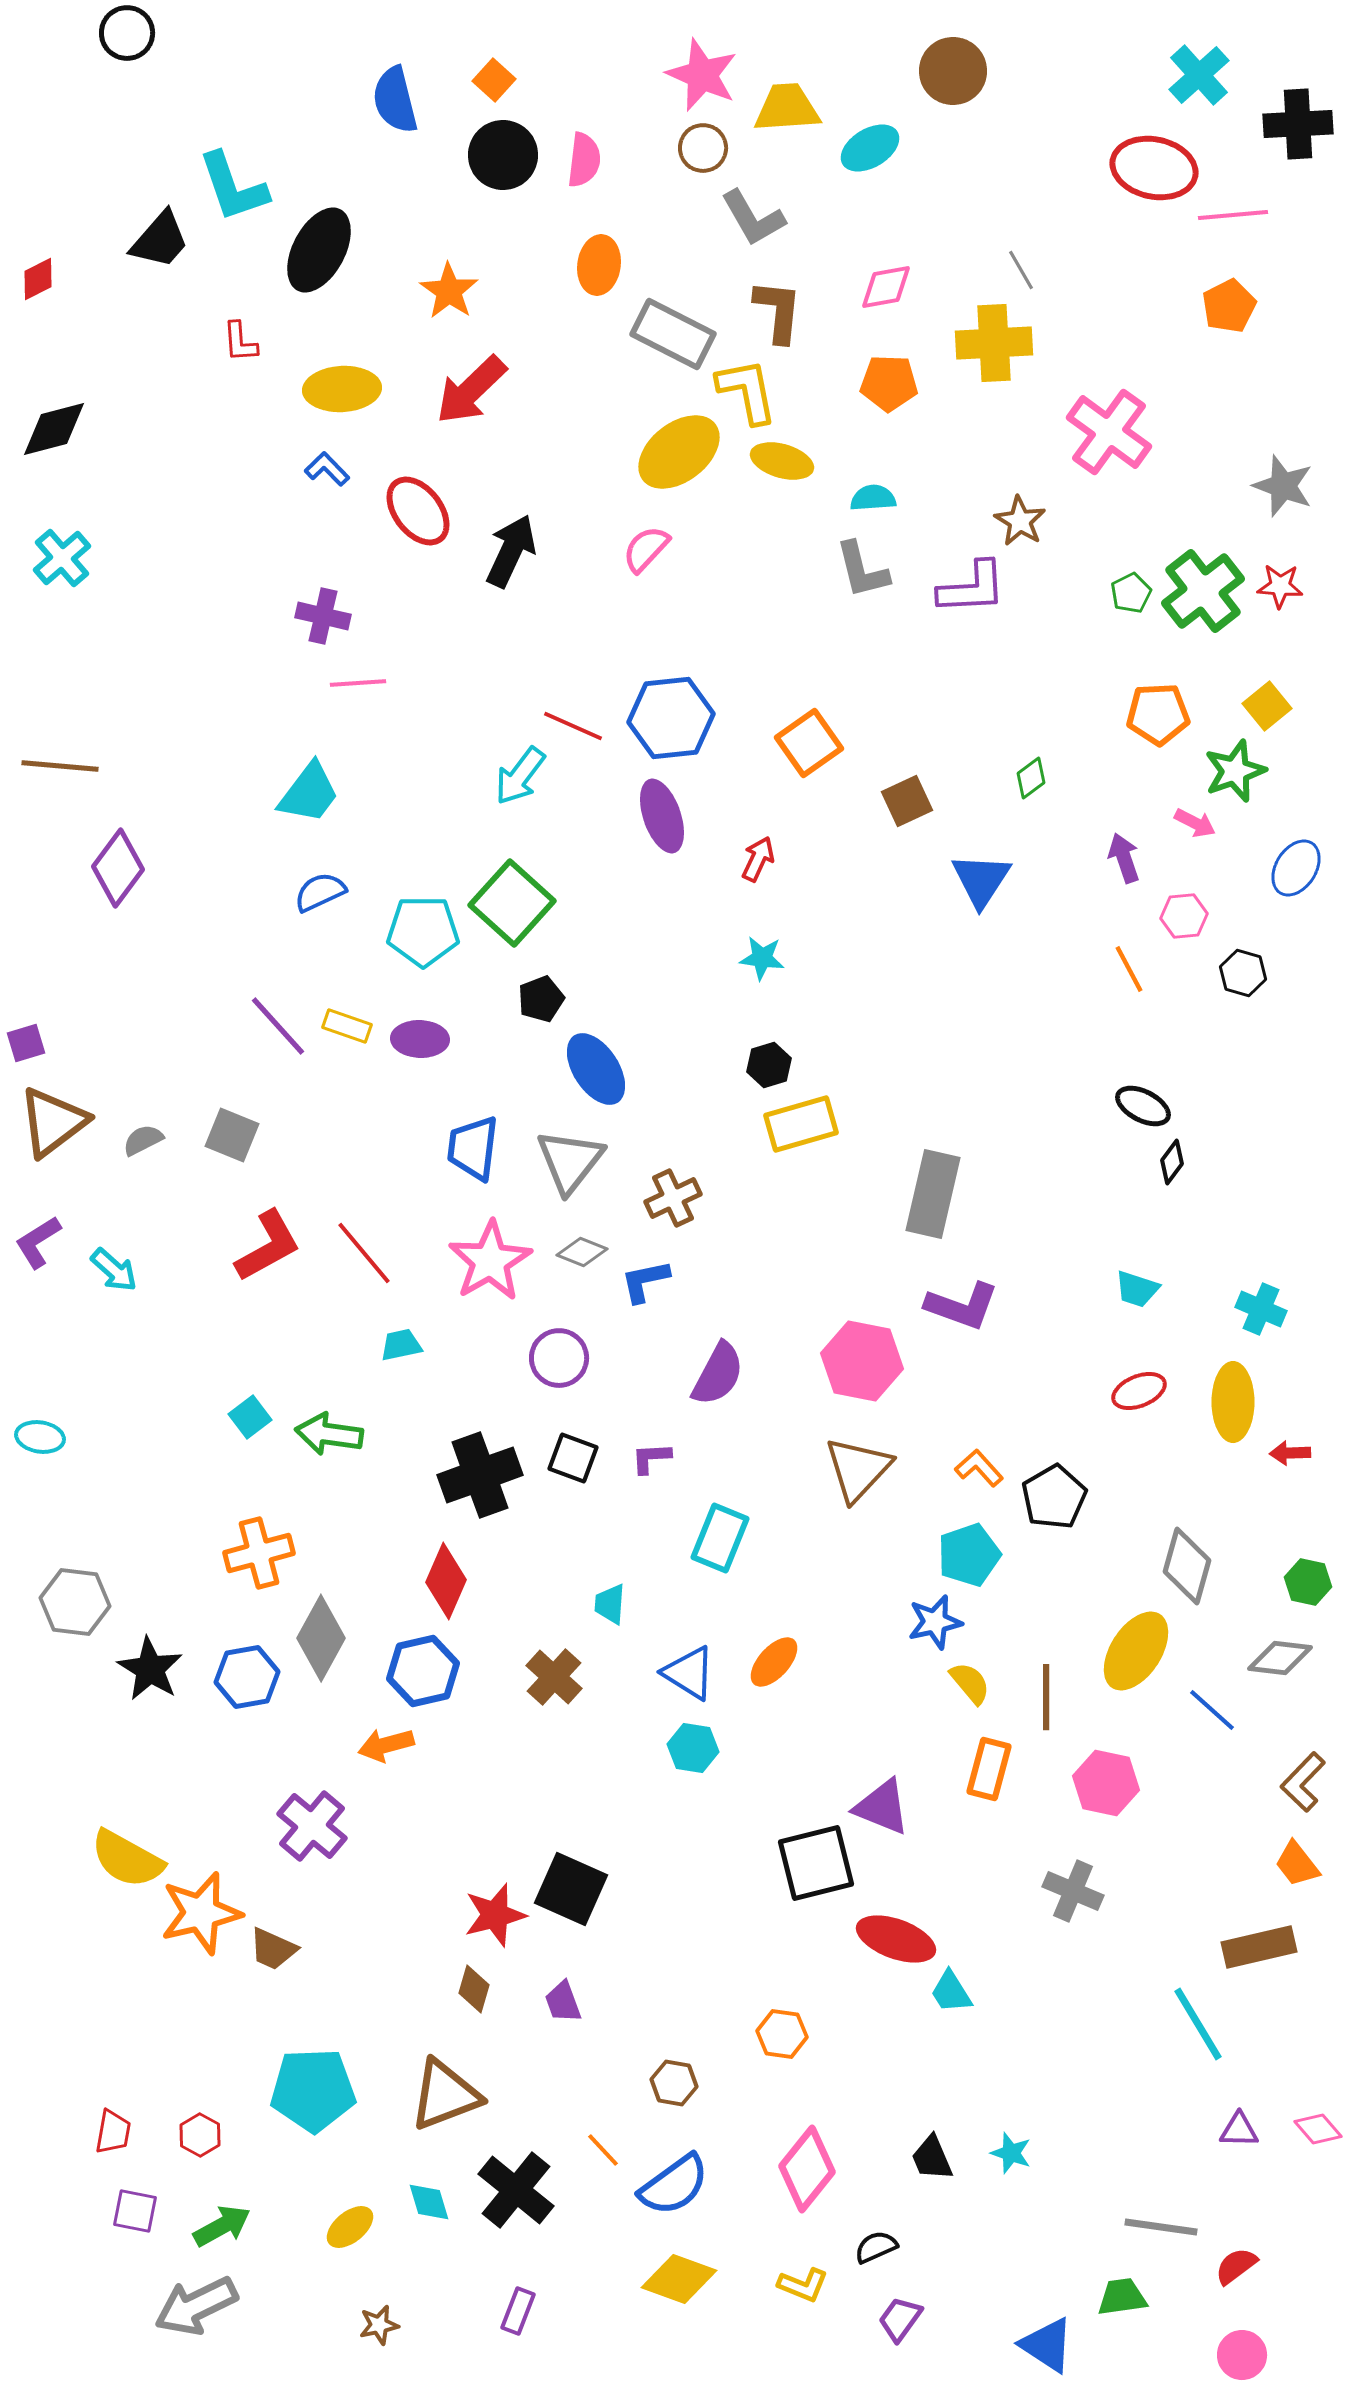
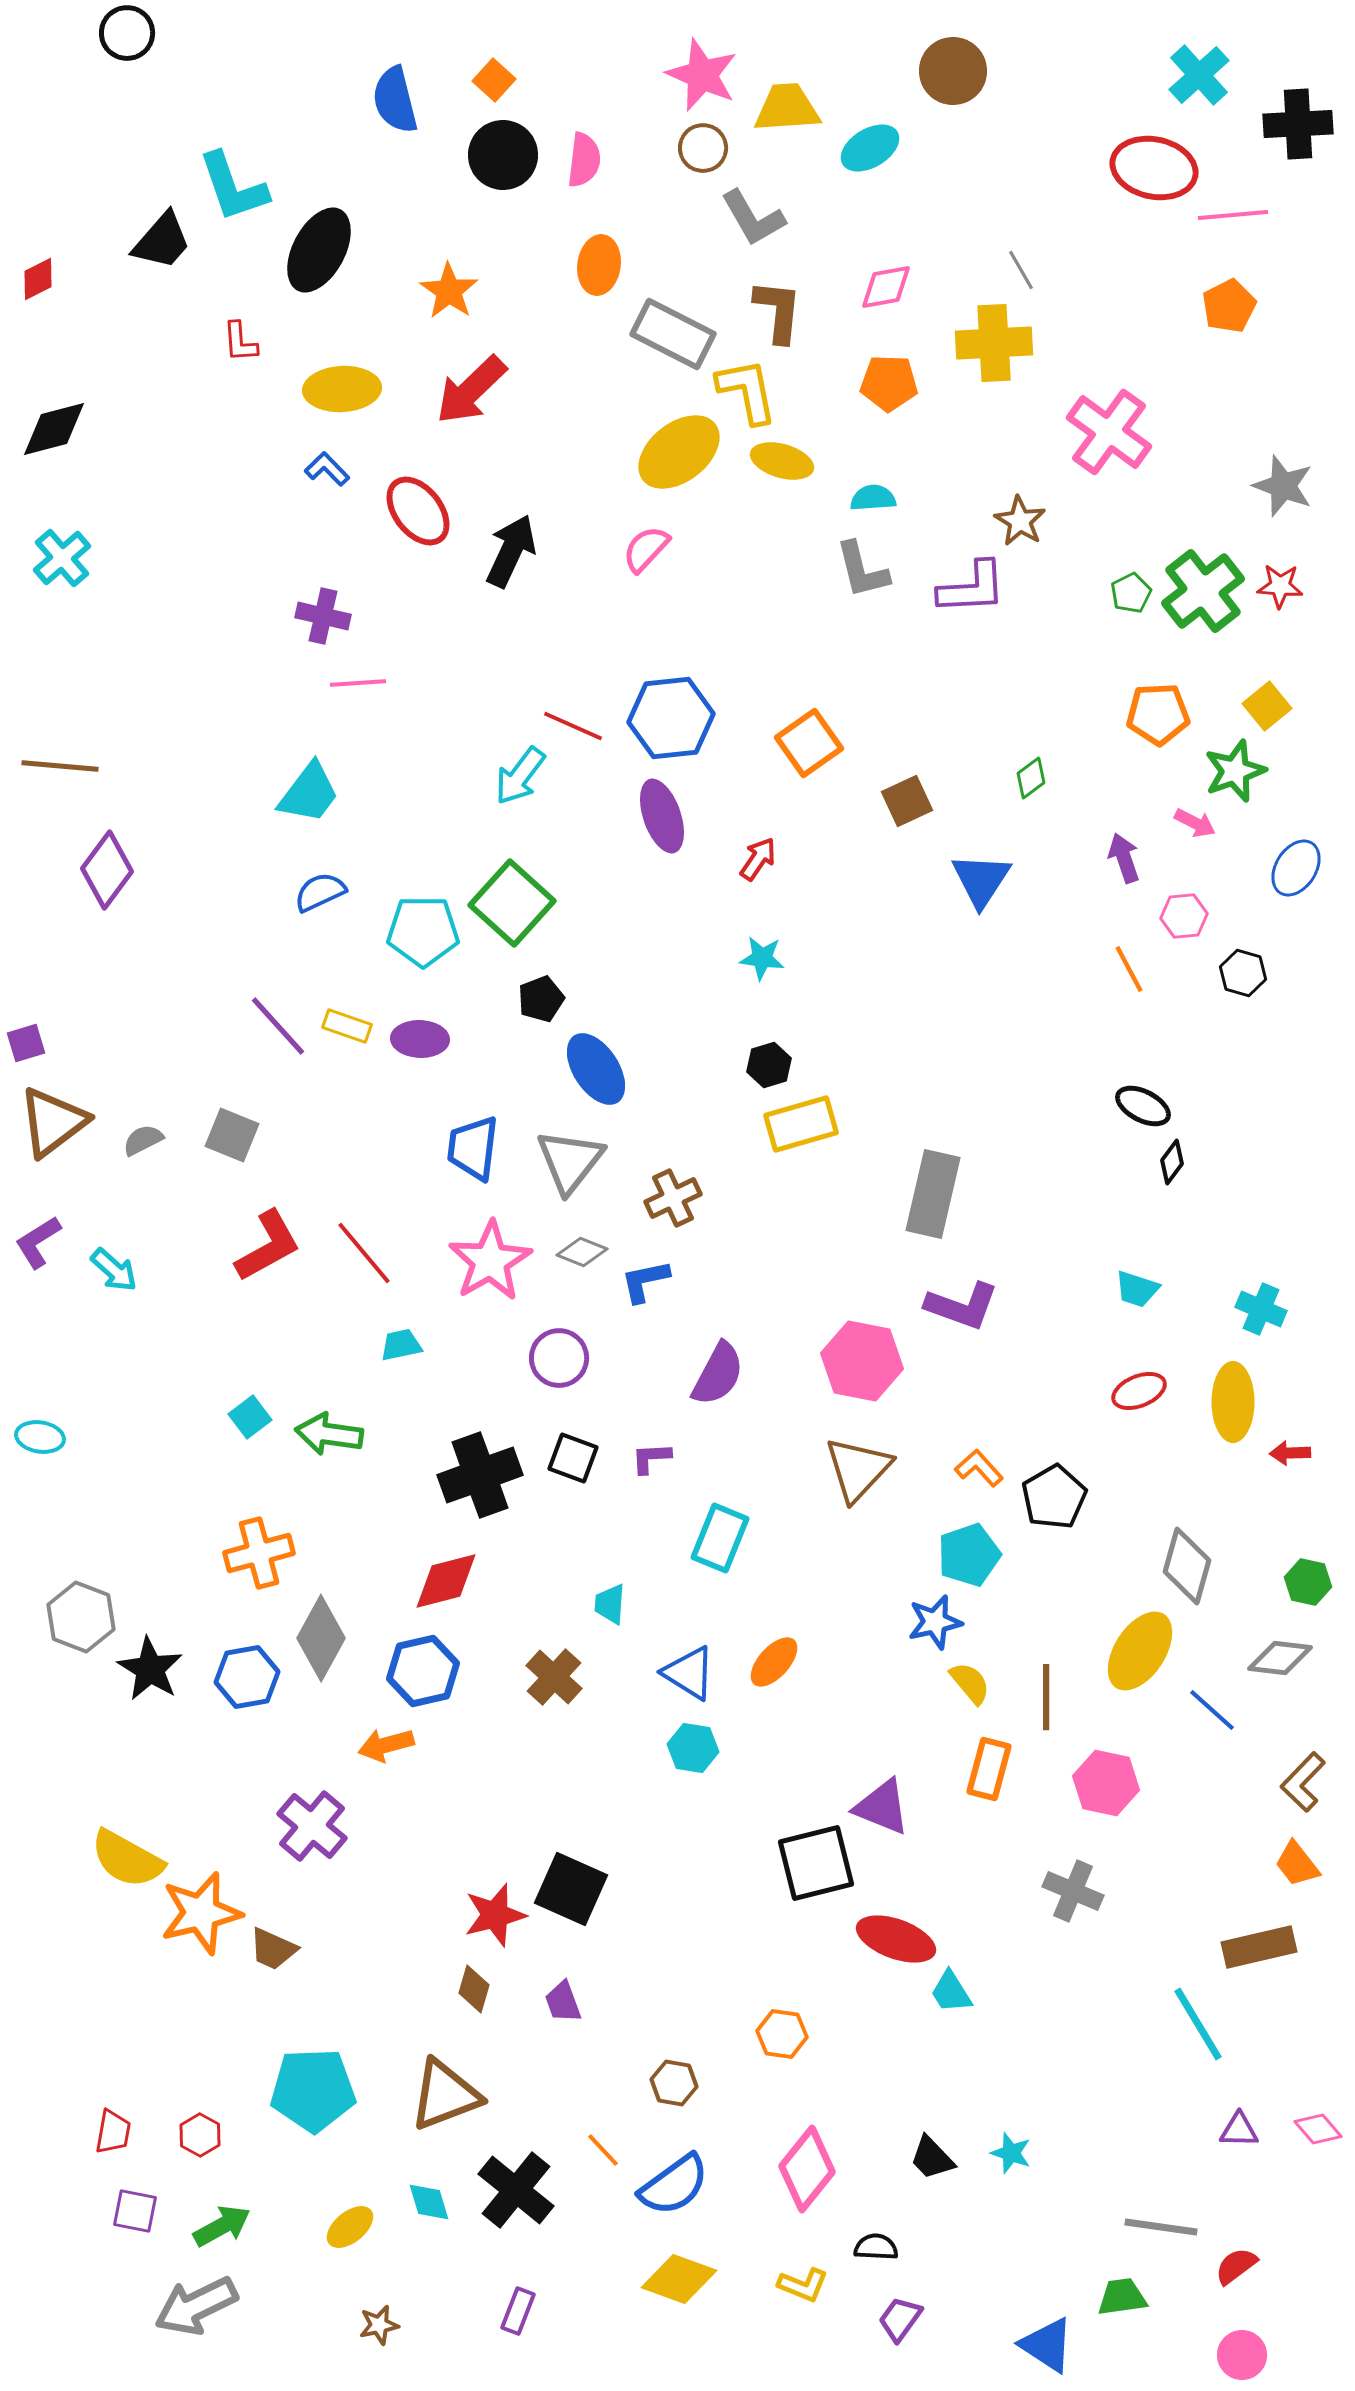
black trapezoid at (160, 240): moved 2 px right, 1 px down
red arrow at (758, 859): rotated 9 degrees clockwise
purple diamond at (118, 868): moved 11 px left, 2 px down
red diamond at (446, 1581): rotated 52 degrees clockwise
gray hexagon at (75, 1602): moved 6 px right, 15 px down; rotated 14 degrees clockwise
yellow ellipse at (1136, 1651): moved 4 px right
black trapezoid at (932, 2158): rotated 21 degrees counterclockwise
black semicircle at (876, 2247): rotated 27 degrees clockwise
